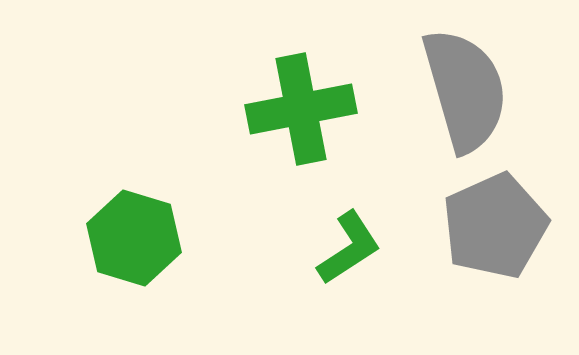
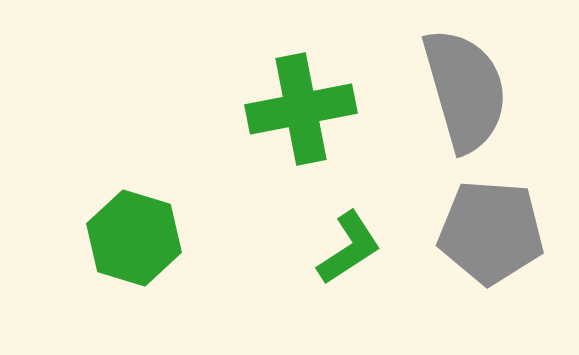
gray pentagon: moved 4 px left, 6 px down; rotated 28 degrees clockwise
